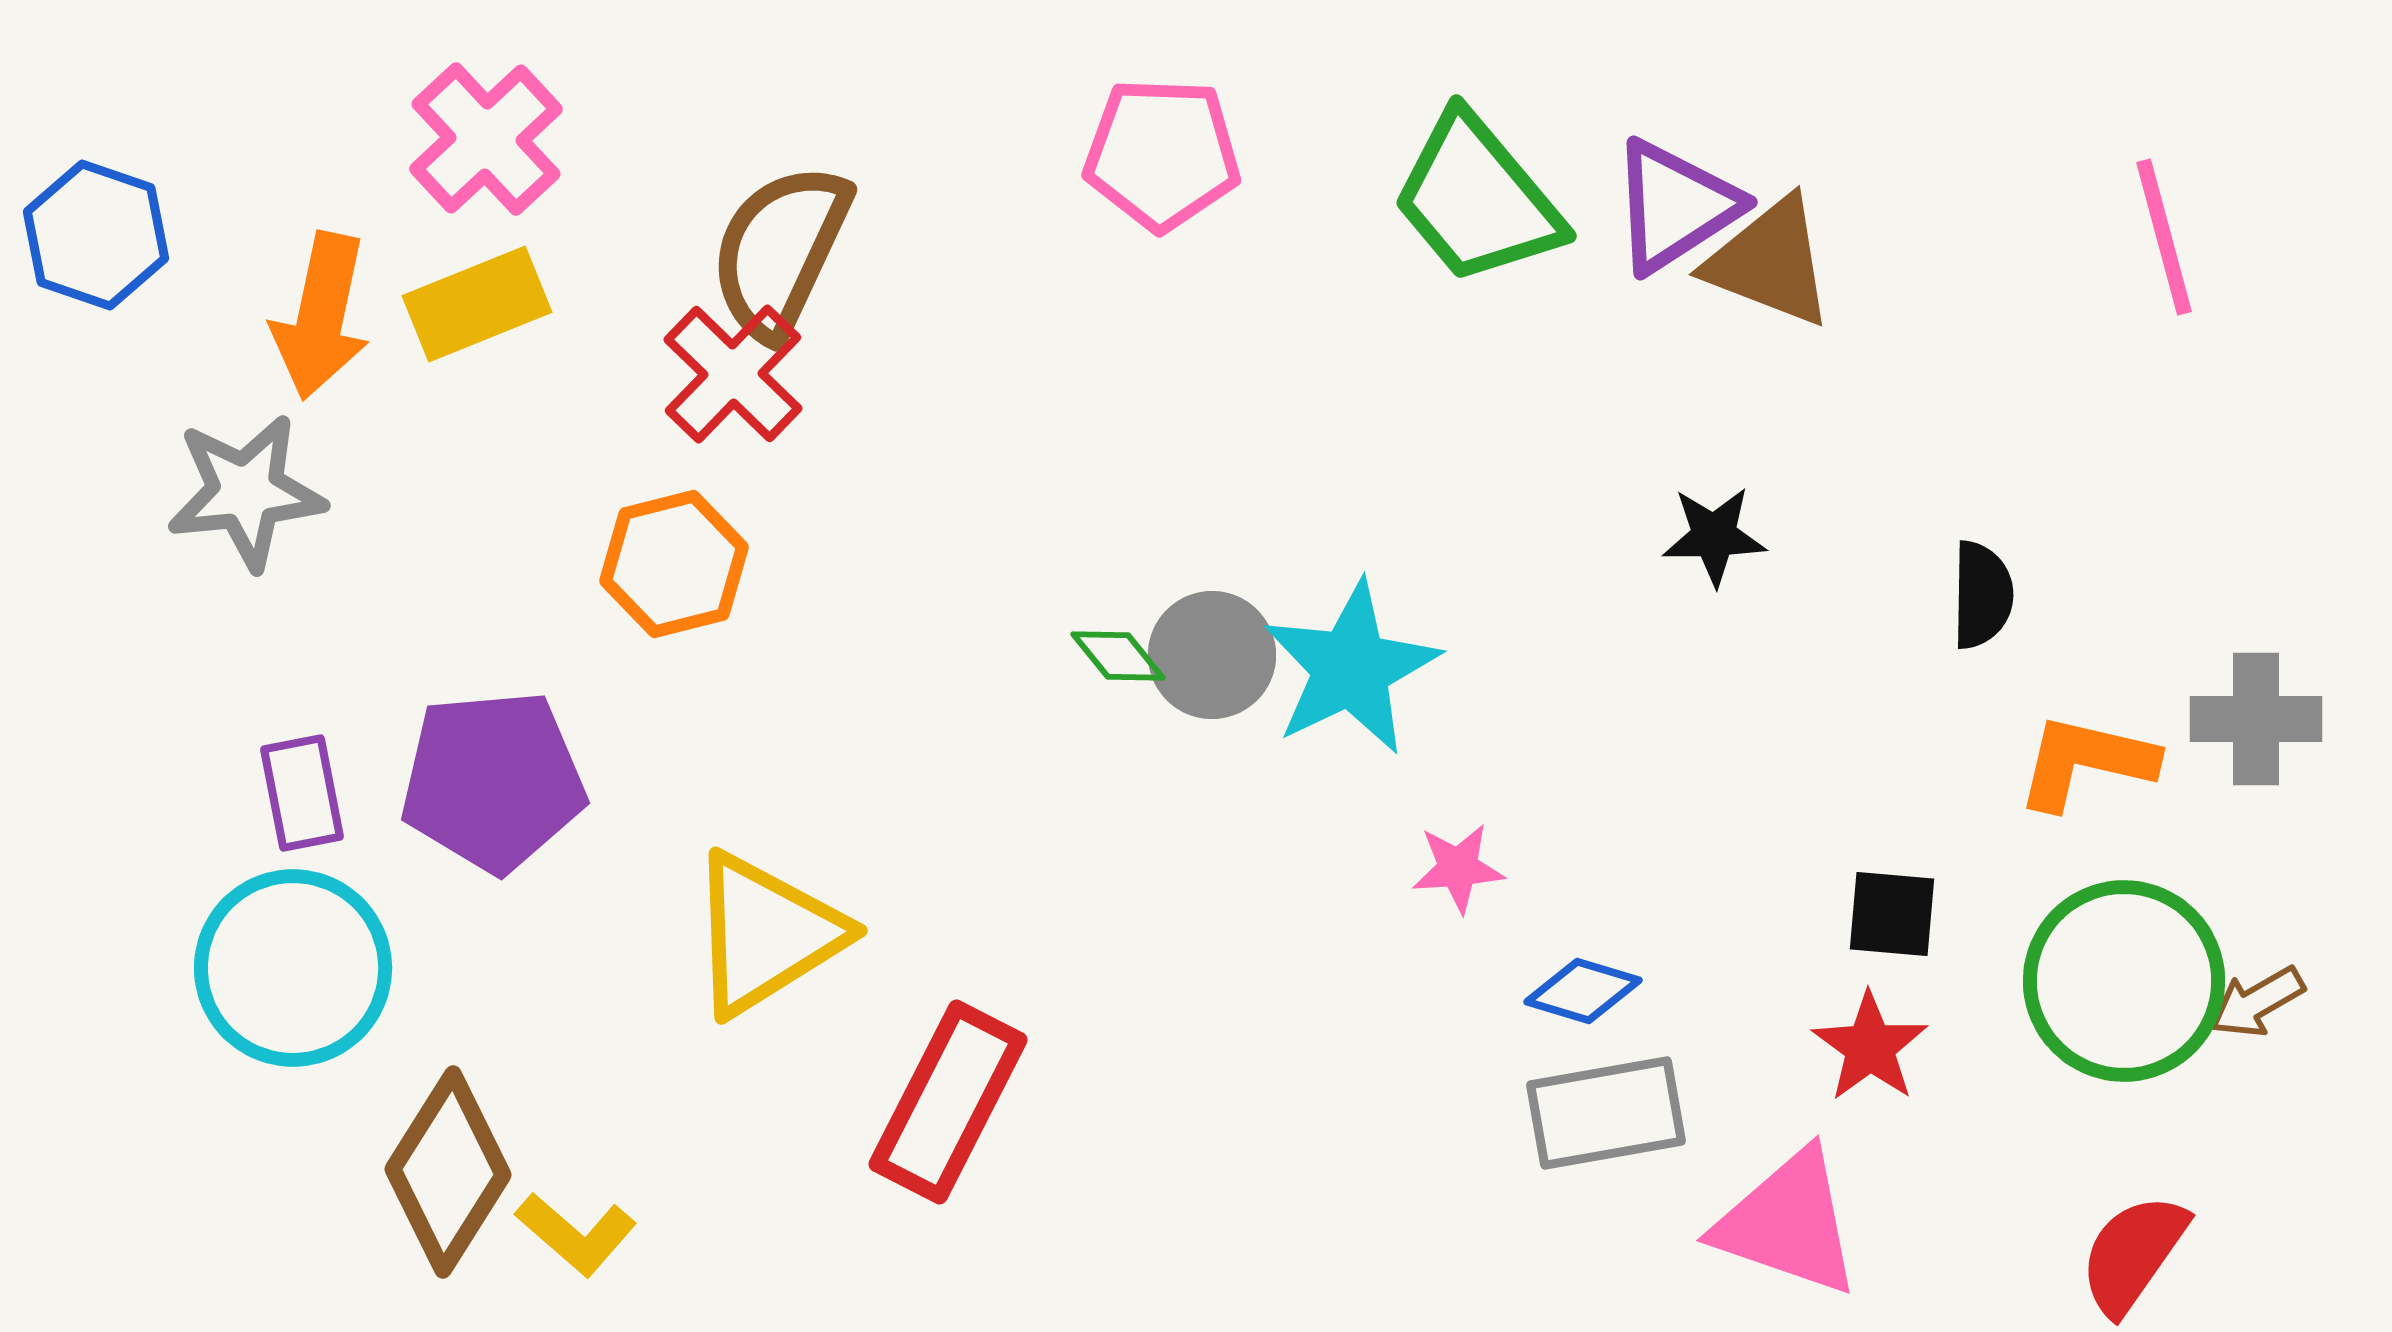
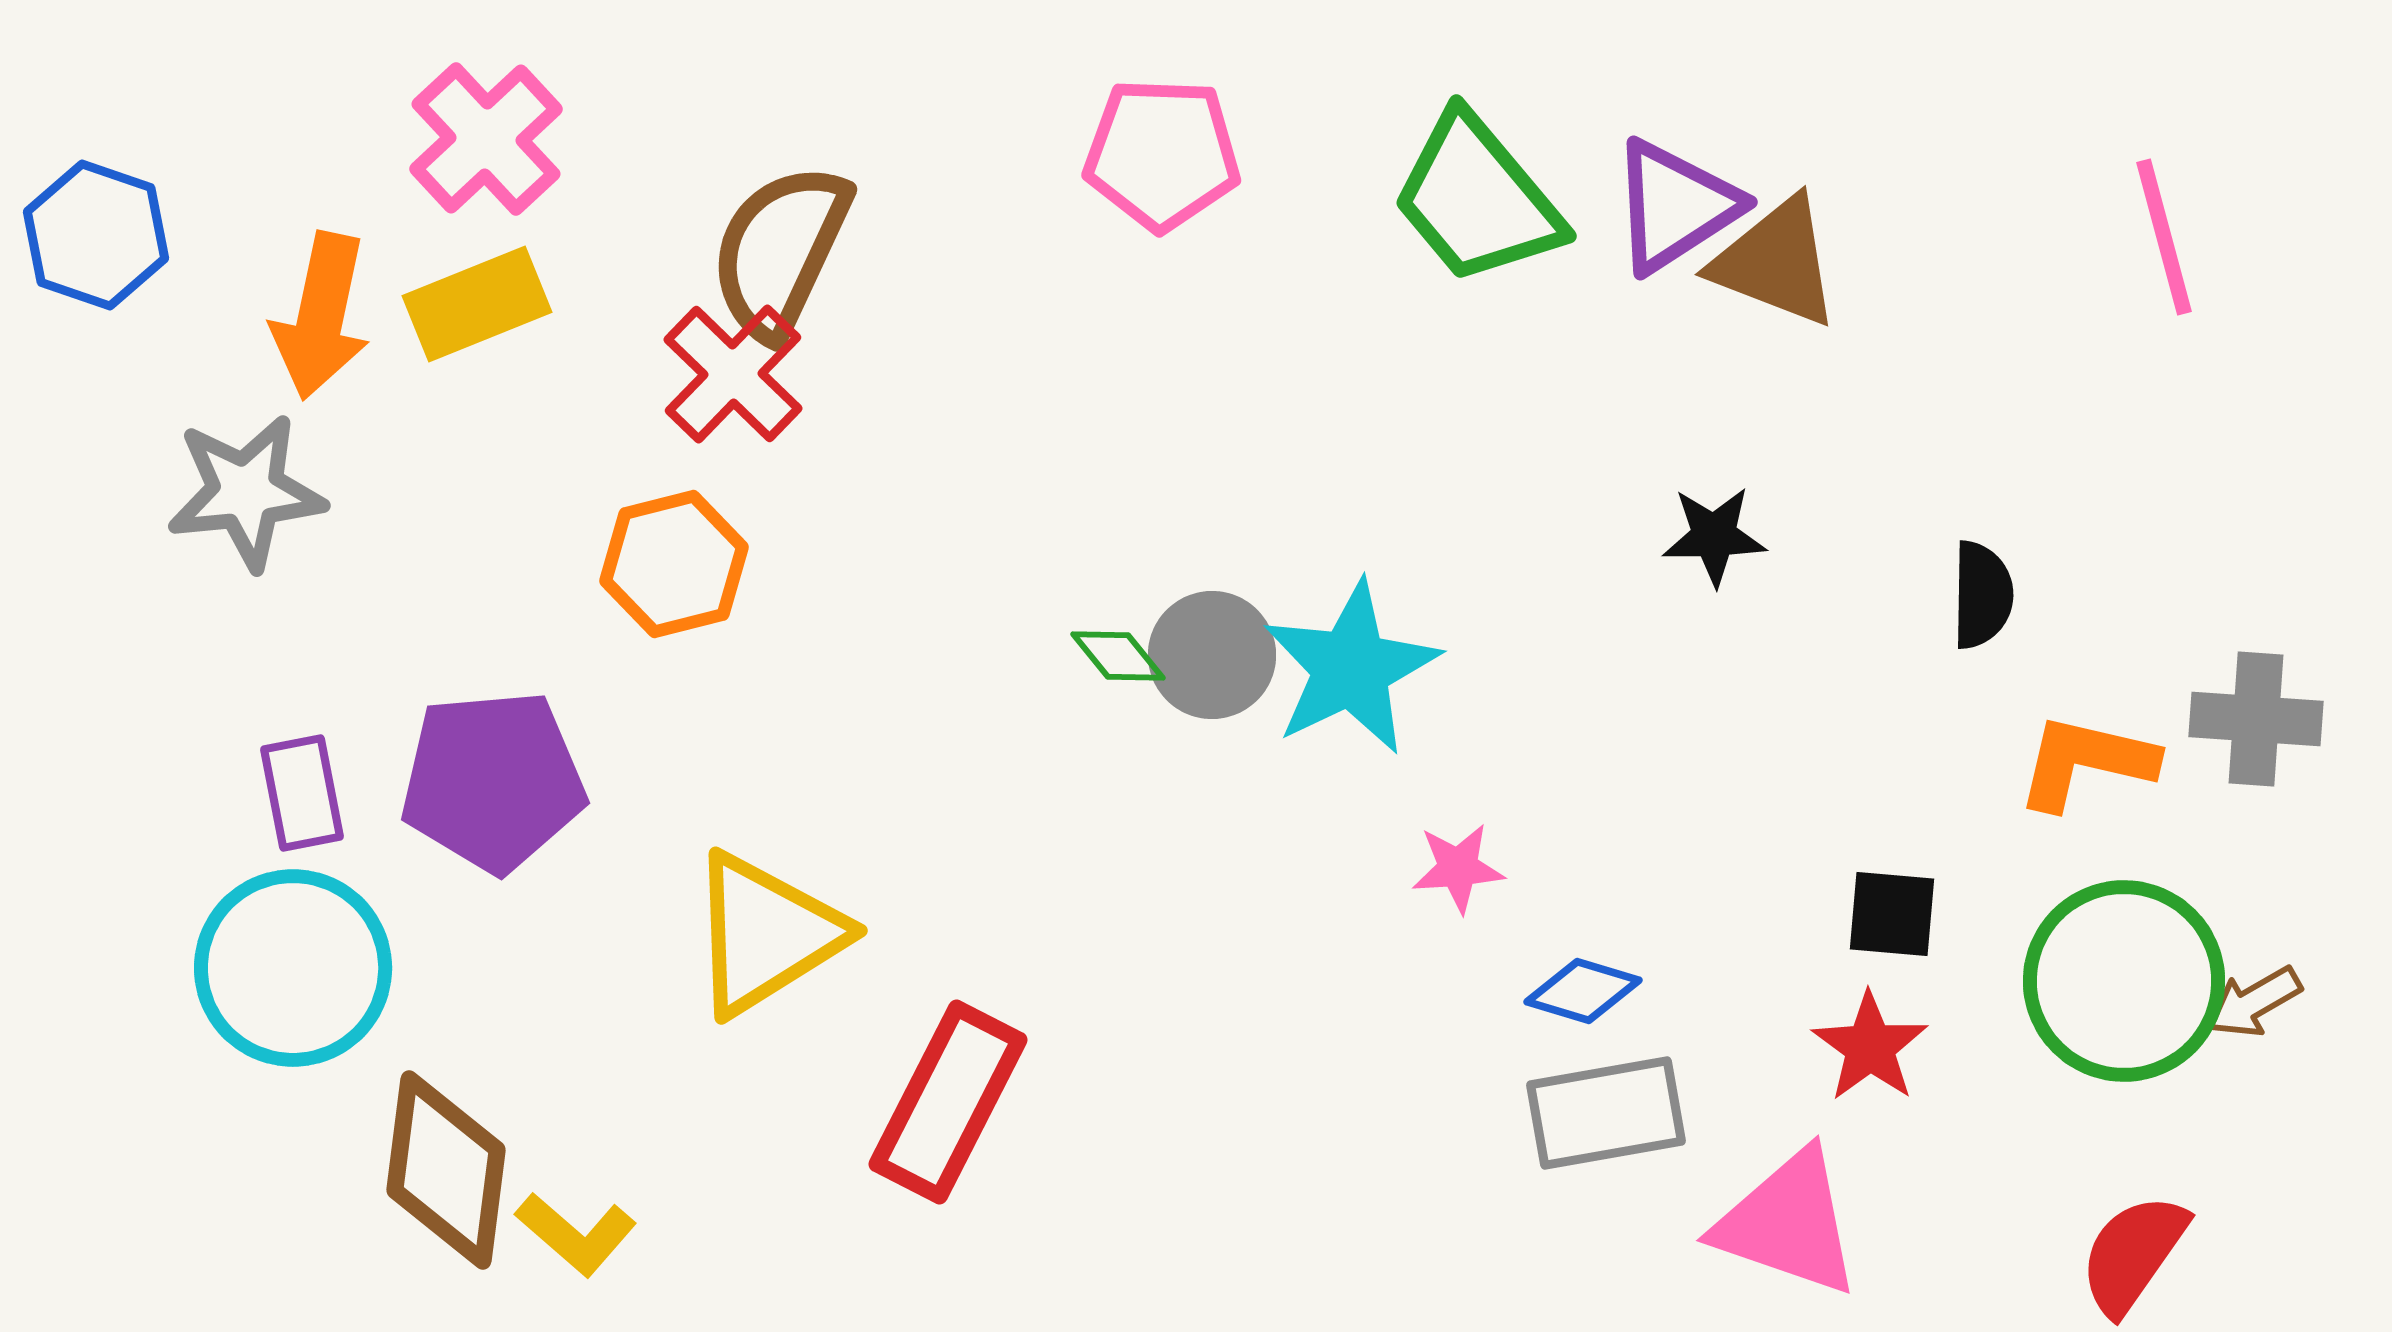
brown triangle: moved 6 px right
gray cross: rotated 4 degrees clockwise
brown arrow: moved 3 px left
brown diamond: moved 2 px left, 2 px up; rotated 25 degrees counterclockwise
